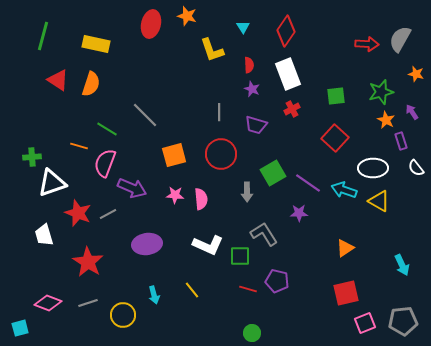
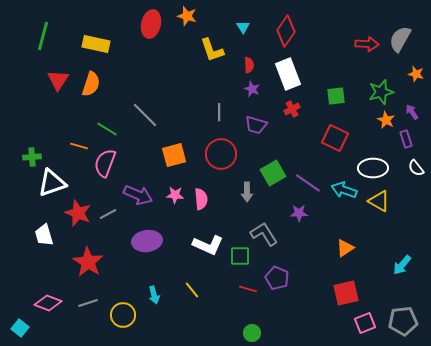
red triangle at (58, 80): rotated 30 degrees clockwise
red square at (335, 138): rotated 16 degrees counterclockwise
purple rectangle at (401, 141): moved 5 px right, 2 px up
purple arrow at (132, 188): moved 6 px right, 7 px down
purple ellipse at (147, 244): moved 3 px up
cyan arrow at (402, 265): rotated 65 degrees clockwise
purple pentagon at (277, 281): moved 3 px up; rotated 10 degrees clockwise
cyan square at (20, 328): rotated 36 degrees counterclockwise
